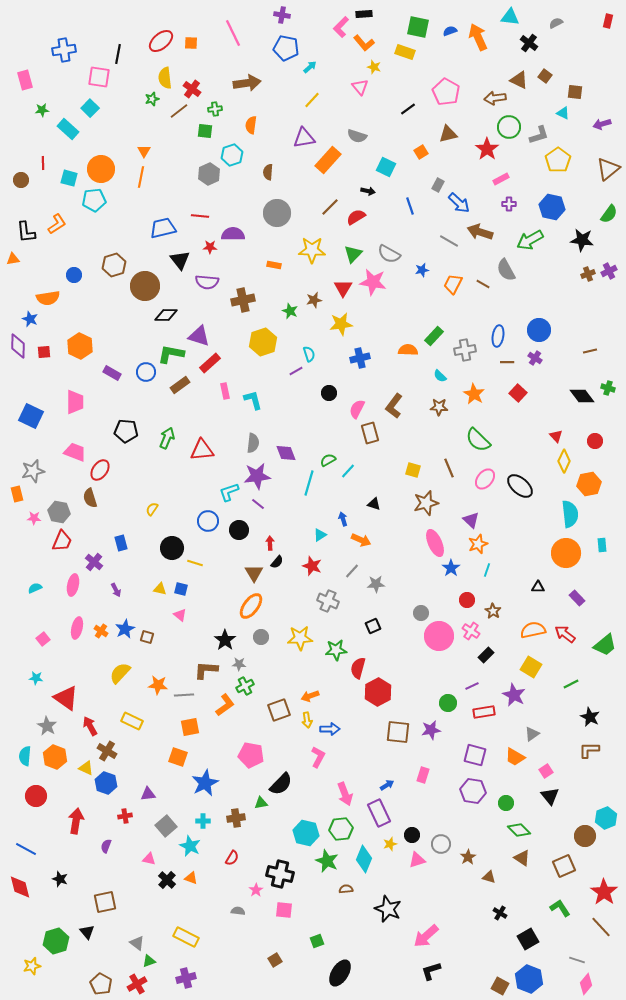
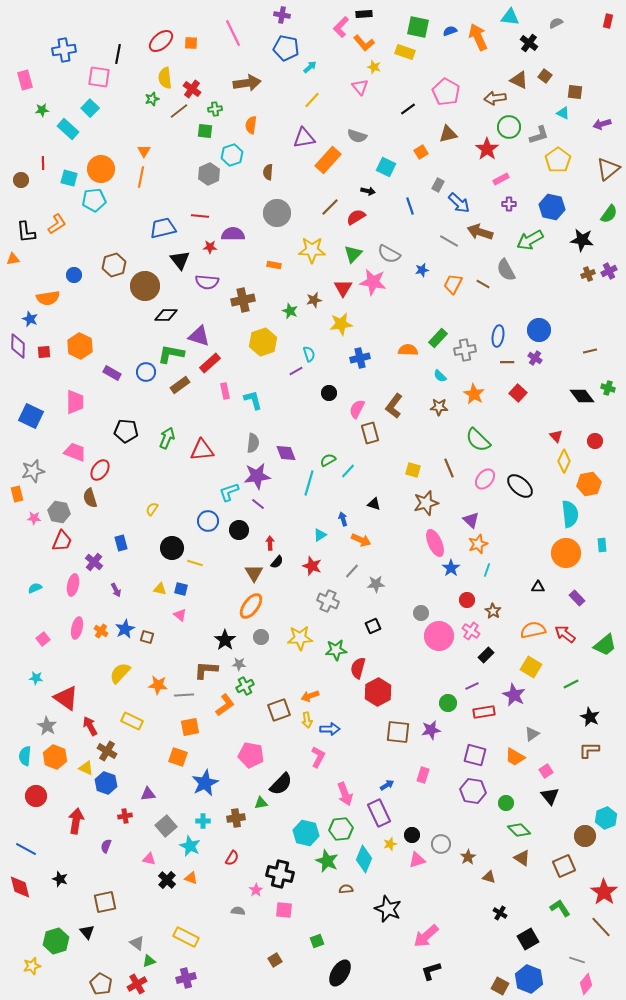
green rectangle at (434, 336): moved 4 px right, 2 px down
